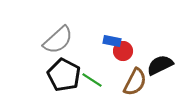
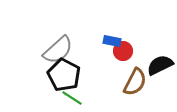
gray semicircle: moved 10 px down
green line: moved 20 px left, 18 px down
